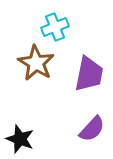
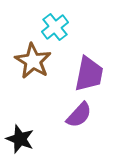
cyan cross: rotated 16 degrees counterclockwise
brown star: moved 3 px left, 2 px up
purple semicircle: moved 13 px left, 14 px up
